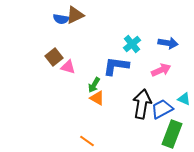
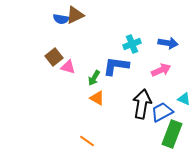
cyan cross: rotated 18 degrees clockwise
green arrow: moved 7 px up
blue trapezoid: moved 3 px down
